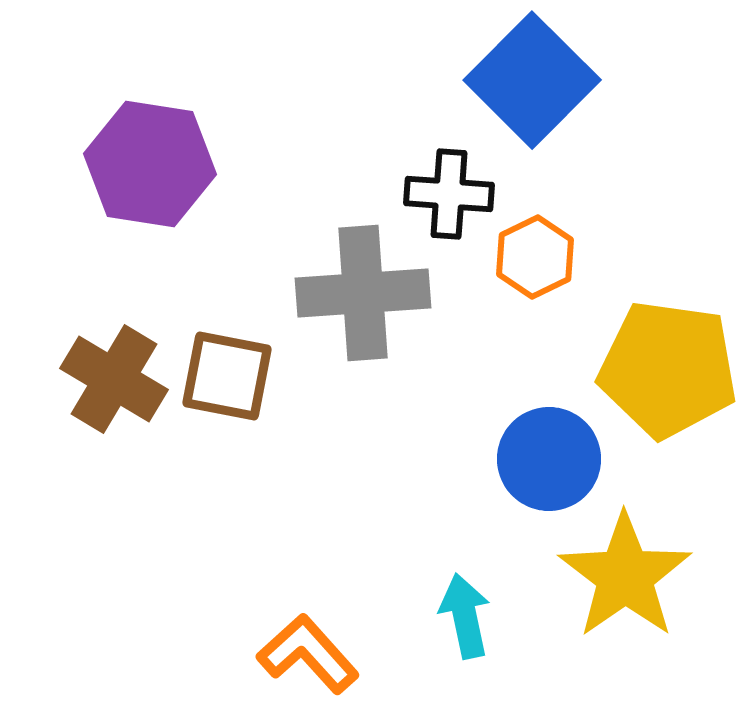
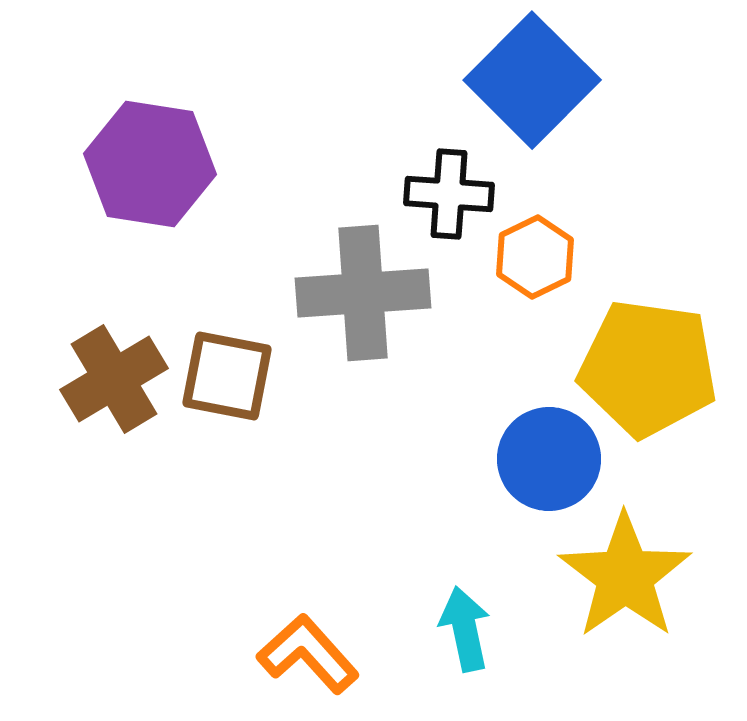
yellow pentagon: moved 20 px left, 1 px up
brown cross: rotated 28 degrees clockwise
cyan arrow: moved 13 px down
